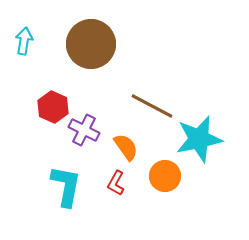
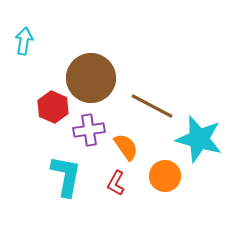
brown circle: moved 34 px down
purple cross: moved 5 px right; rotated 36 degrees counterclockwise
cyan star: rotated 27 degrees clockwise
cyan L-shape: moved 10 px up
